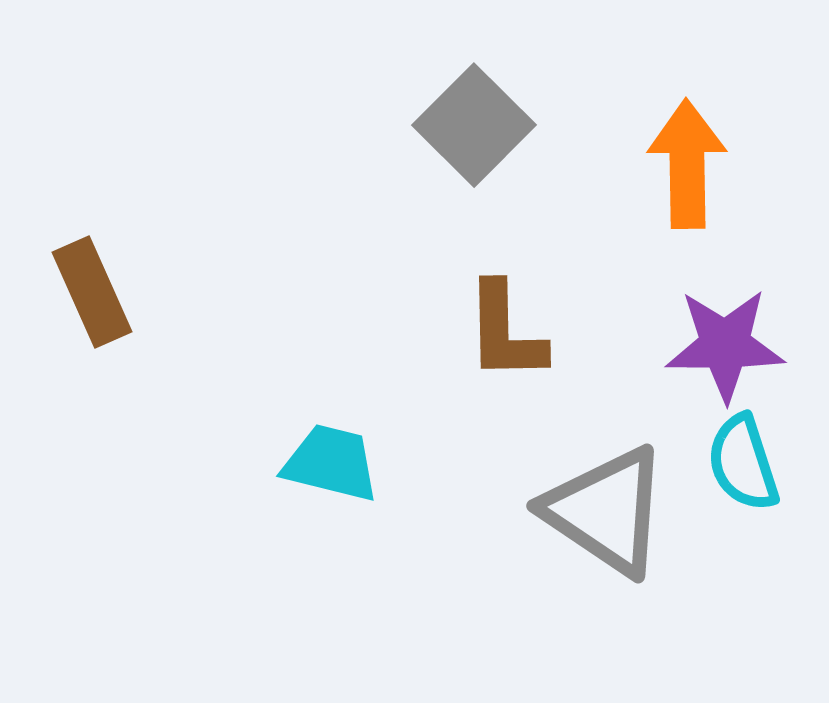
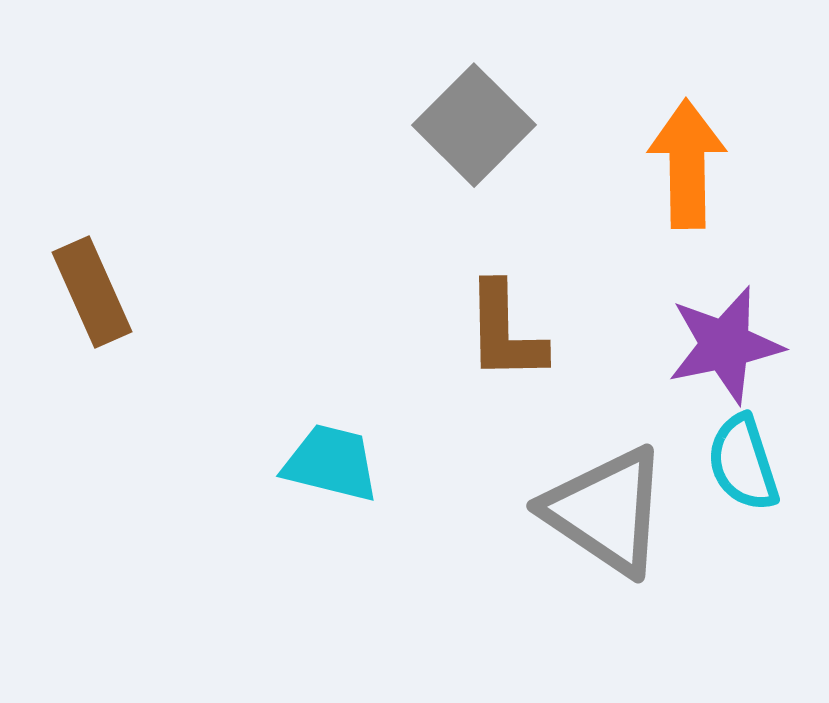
purple star: rotated 12 degrees counterclockwise
